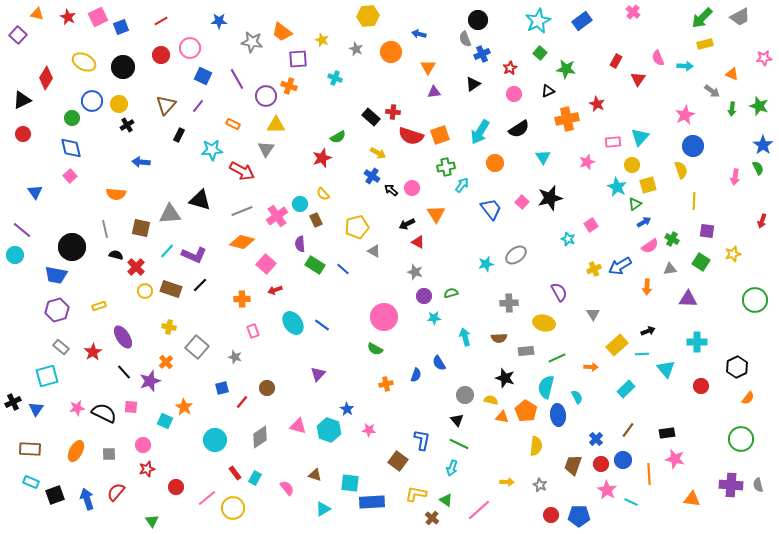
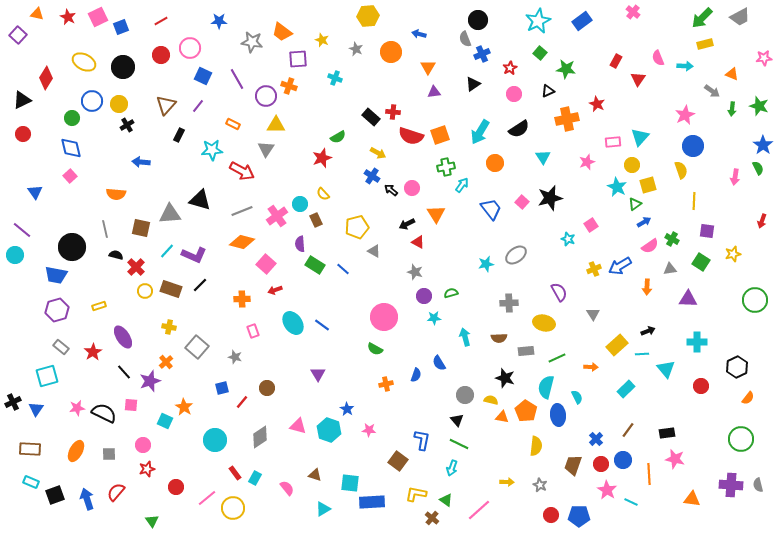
purple triangle at (318, 374): rotated 14 degrees counterclockwise
pink square at (131, 407): moved 2 px up
